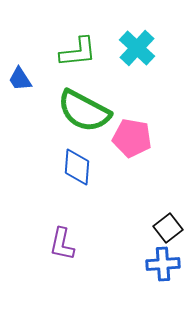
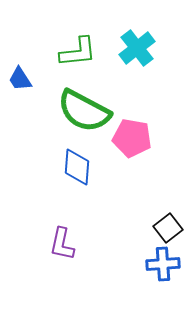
cyan cross: rotated 9 degrees clockwise
